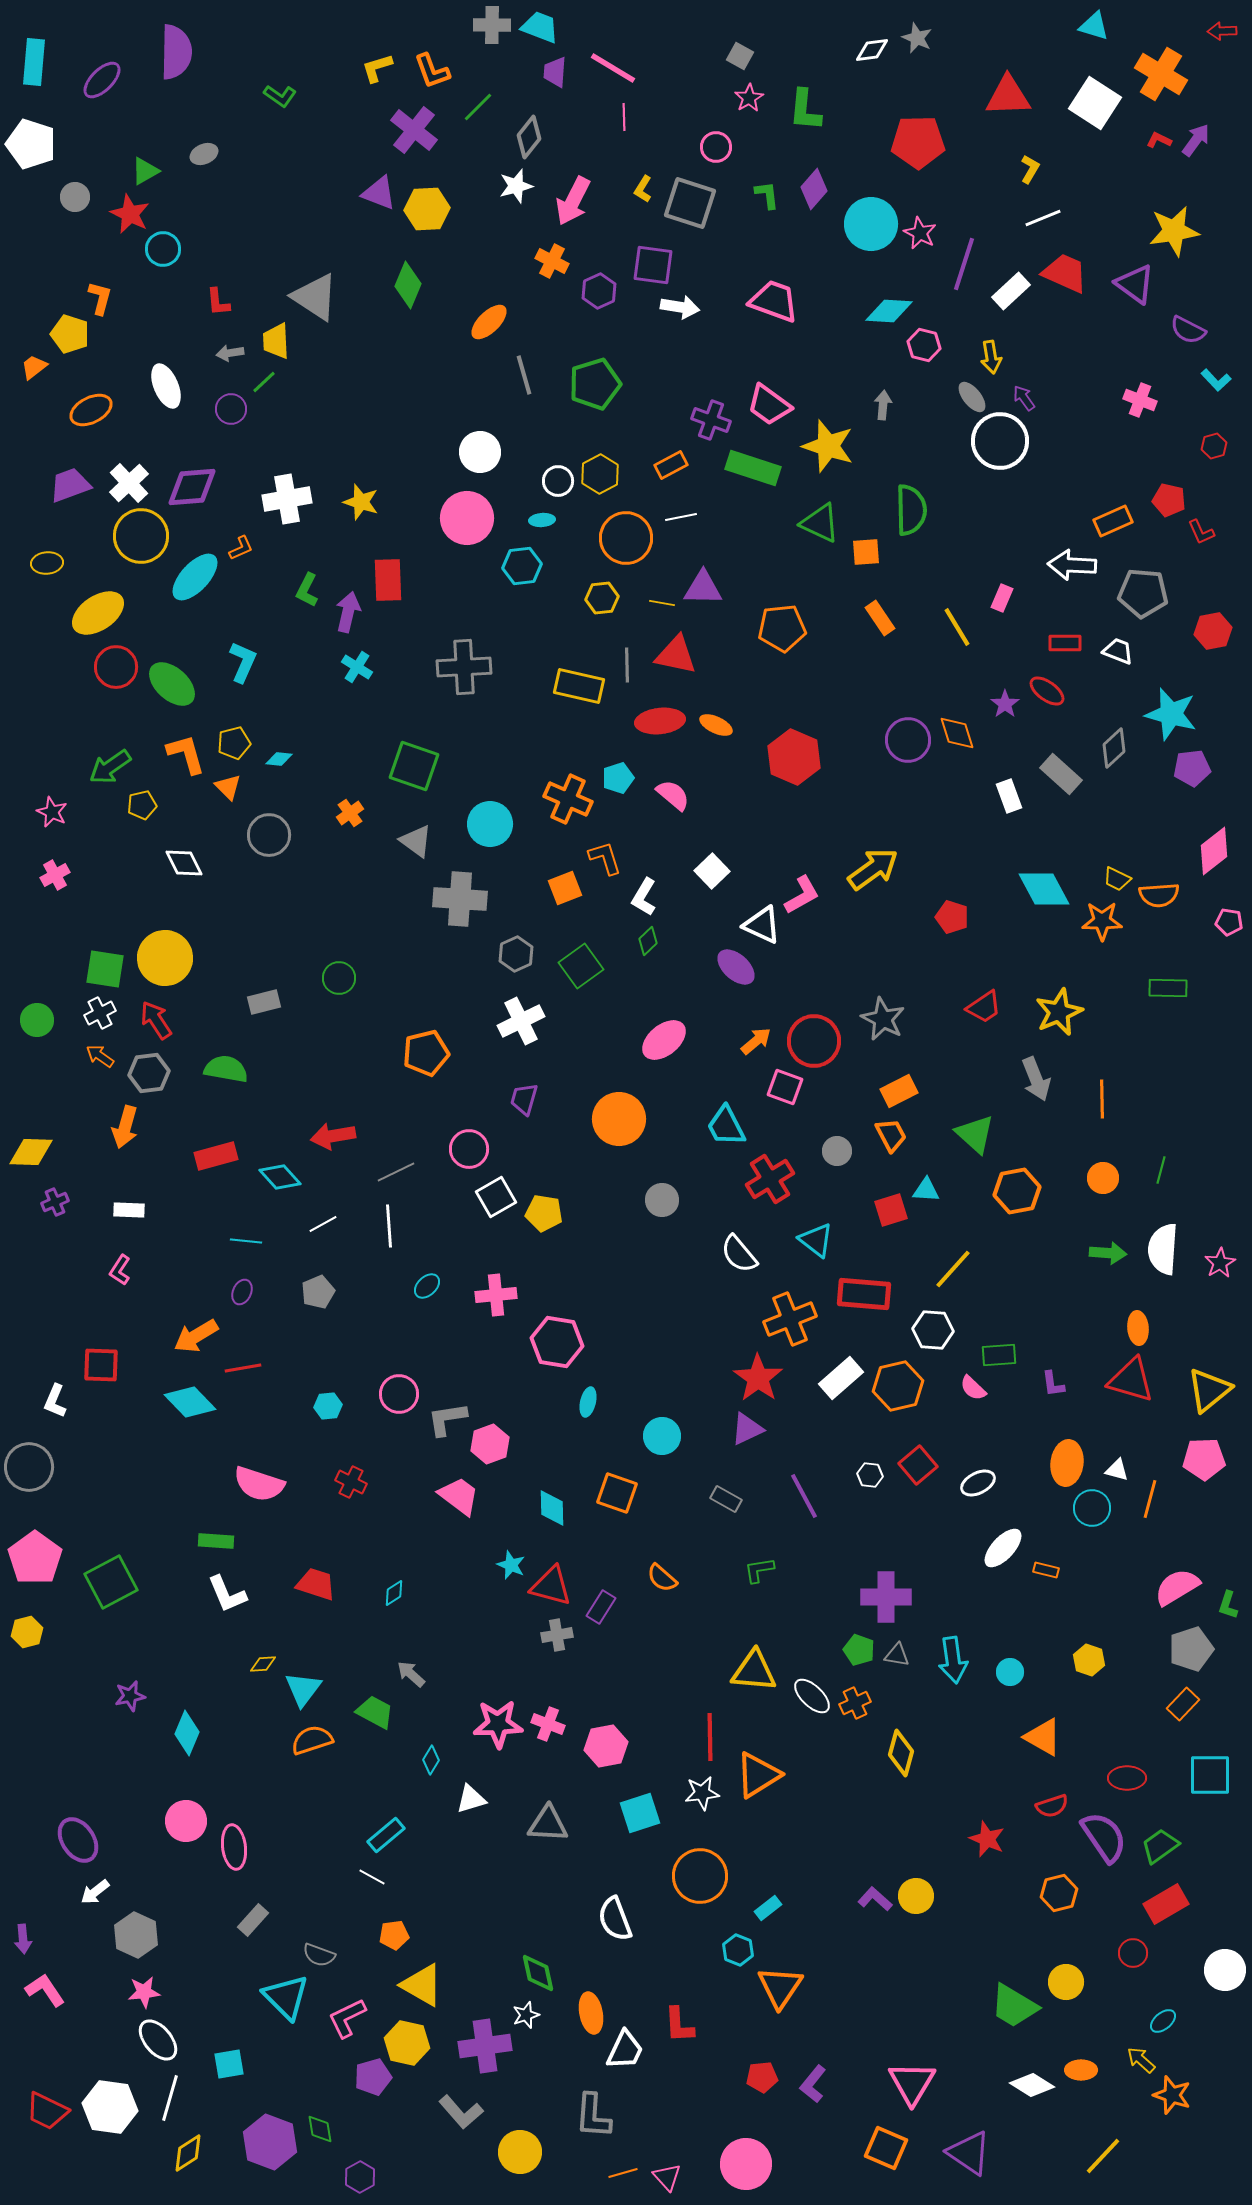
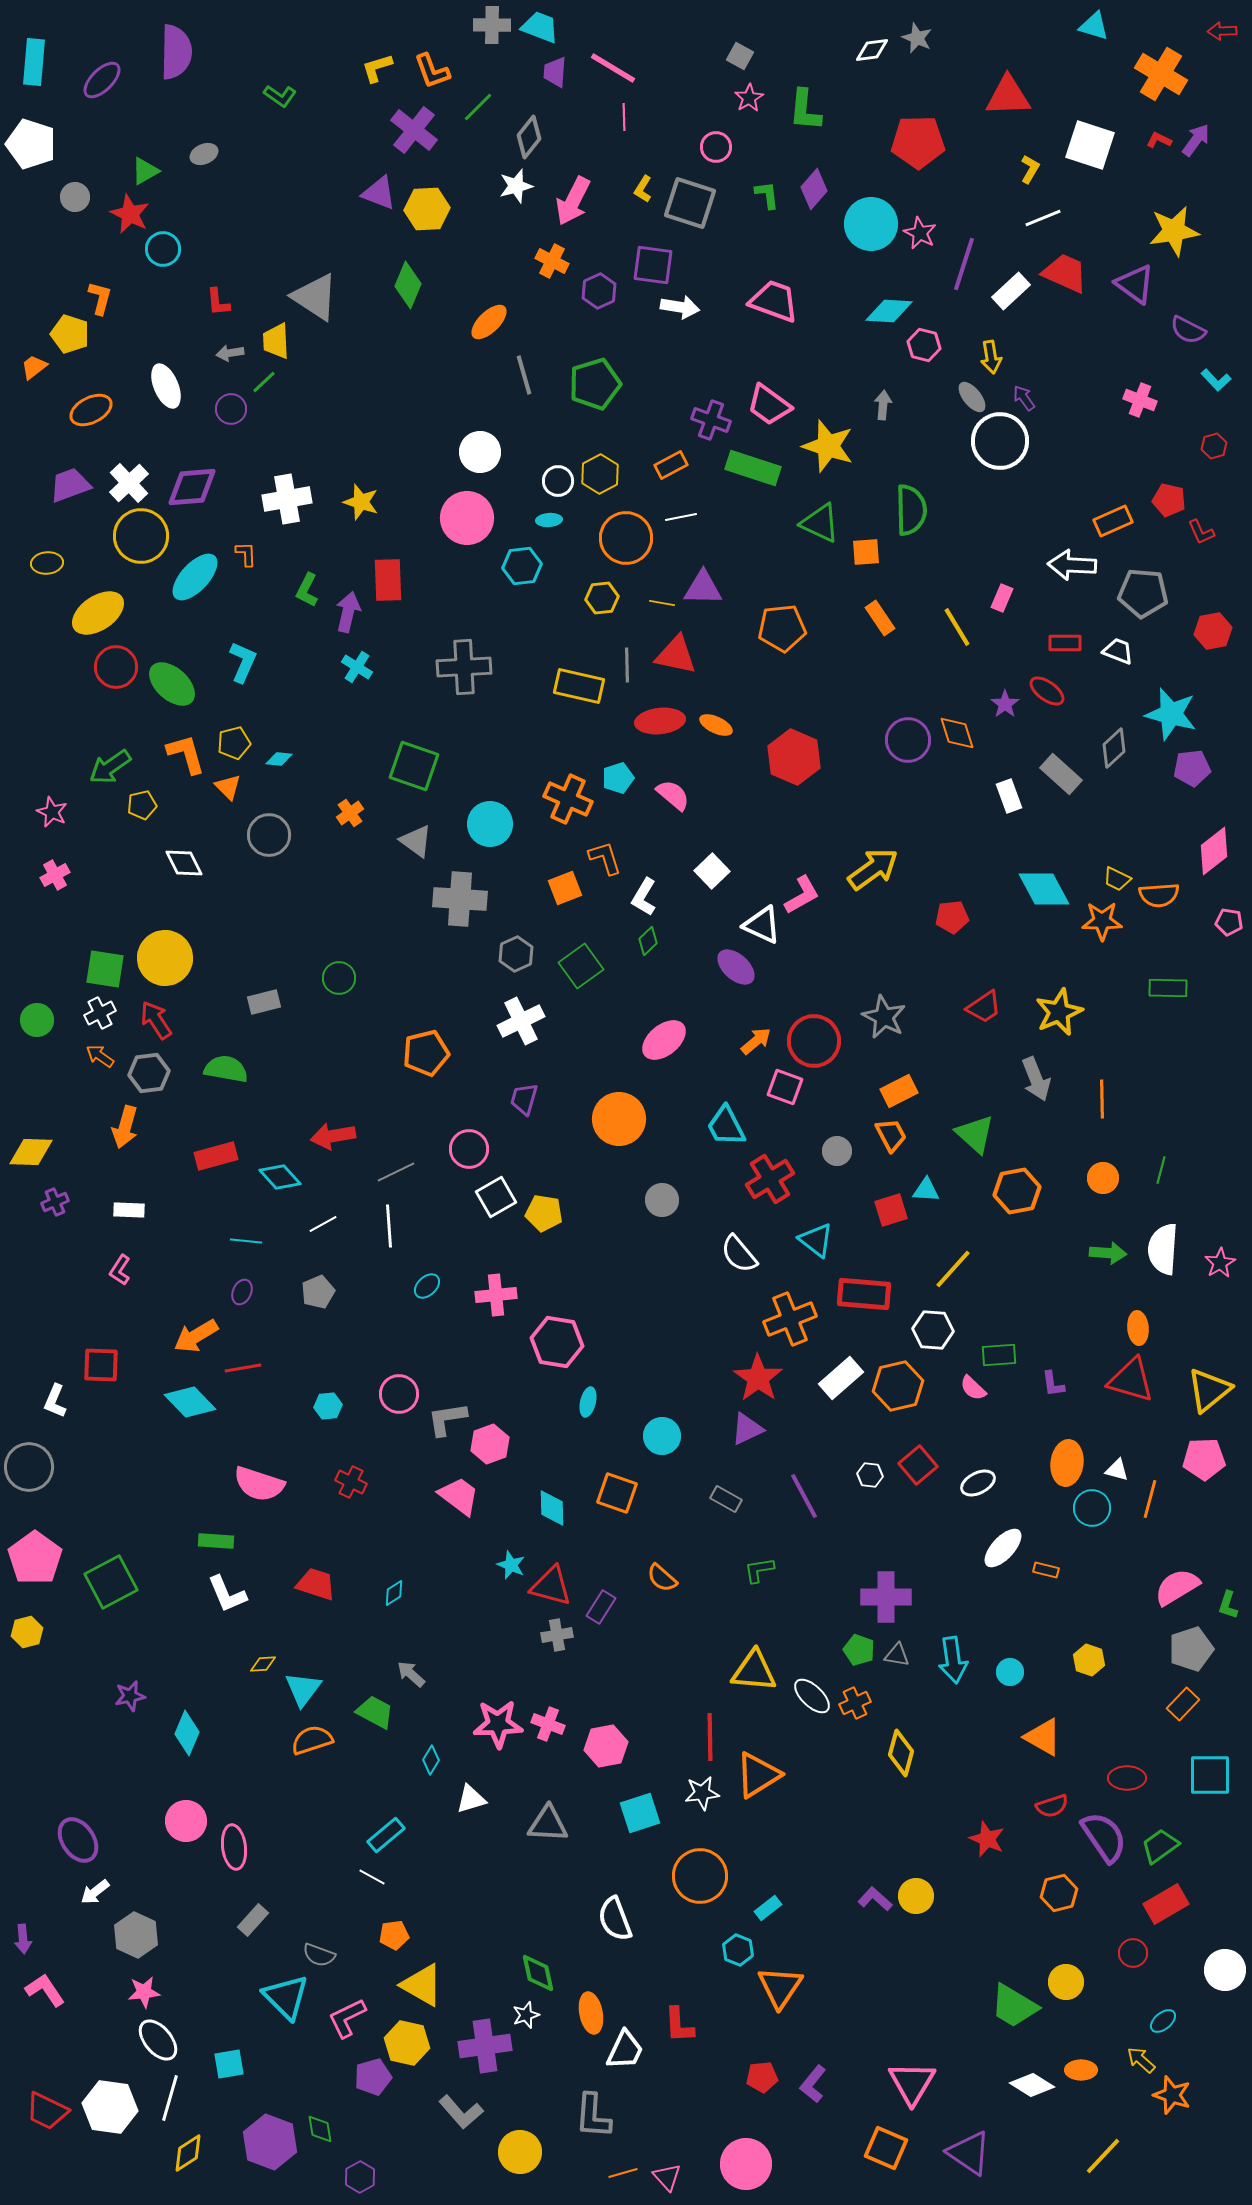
white square at (1095, 103): moved 5 px left, 42 px down; rotated 15 degrees counterclockwise
cyan ellipse at (542, 520): moved 7 px right
orange L-shape at (241, 548): moved 5 px right, 6 px down; rotated 68 degrees counterclockwise
red pentagon at (952, 917): rotated 24 degrees counterclockwise
gray star at (883, 1019): moved 1 px right, 2 px up
